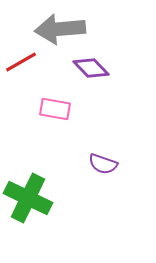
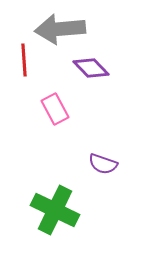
red line: moved 3 px right, 2 px up; rotated 64 degrees counterclockwise
pink rectangle: rotated 52 degrees clockwise
green cross: moved 27 px right, 12 px down
